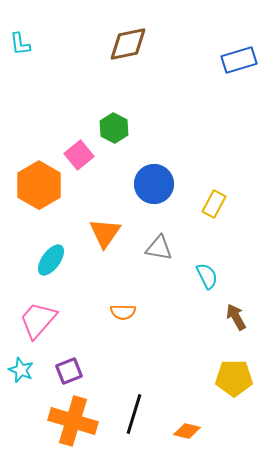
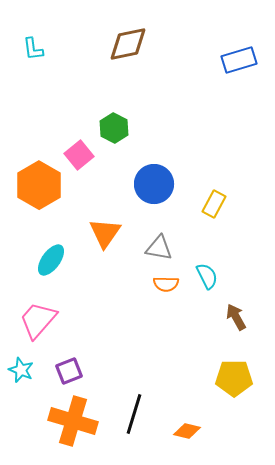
cyan L-shape: moved 13 px right, 5 px down
orange semicircle: moved 43 px right, 28 px up
